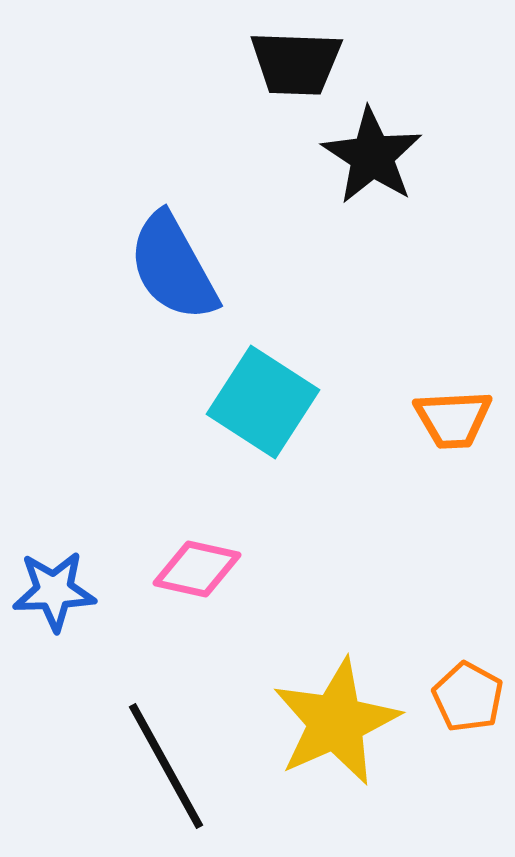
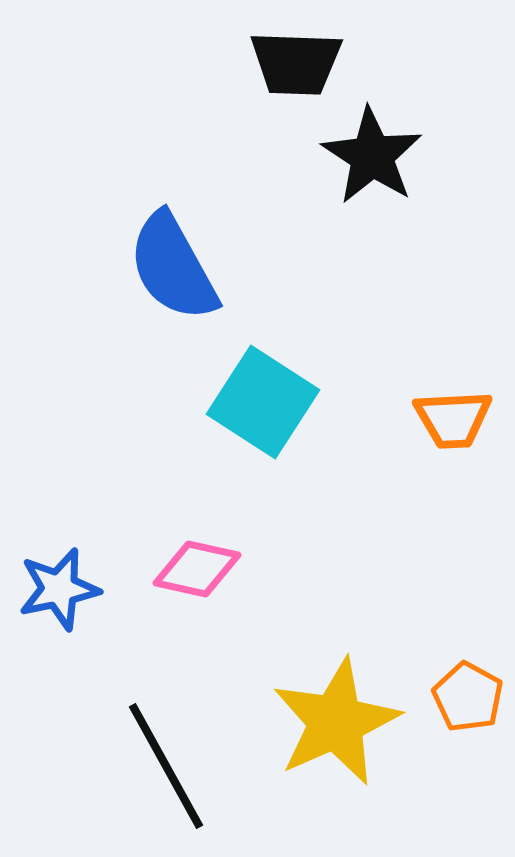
blue star: moved 5 px right, 2 px up; rotated 10 degrees counterclockwise
